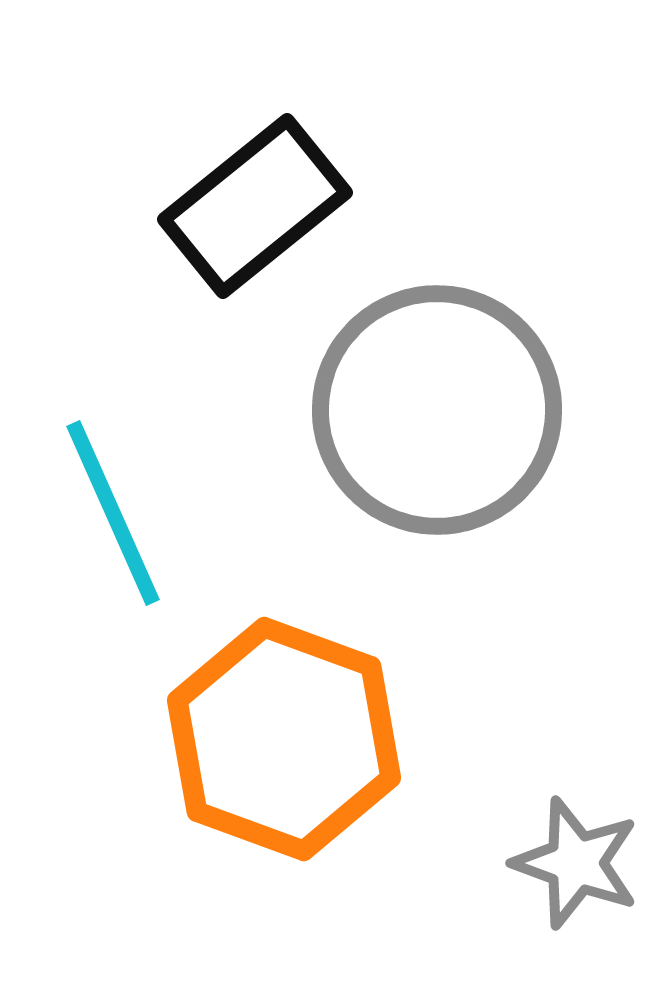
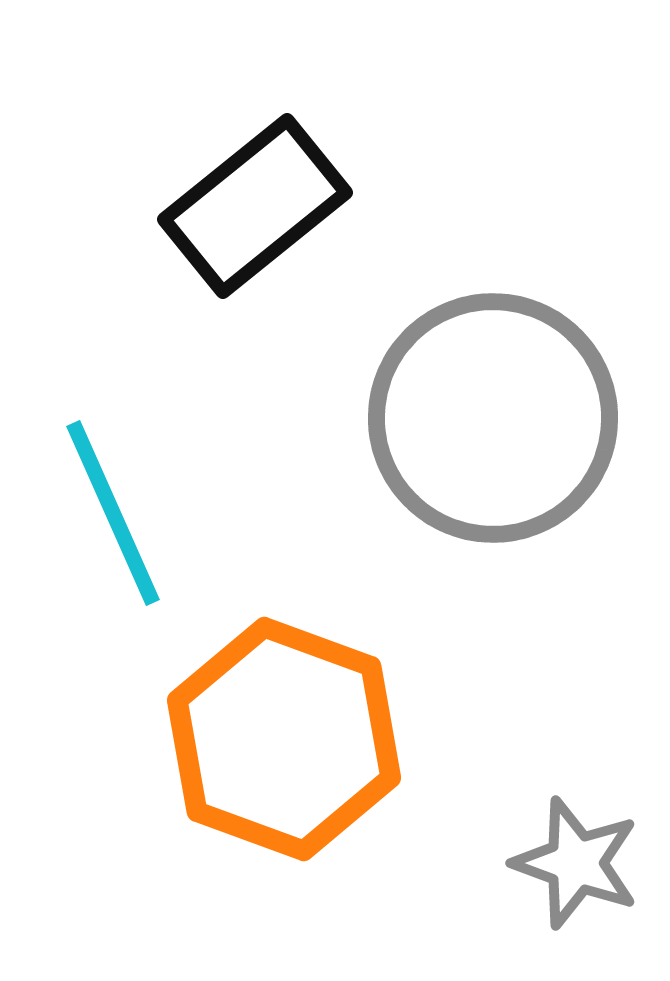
gray circle: moved 56 px right, 8 px down
